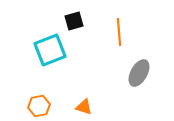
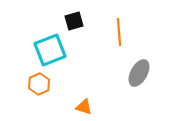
orange hexagon: moved 22 px up; rotated 15 degrees counterclockwise
